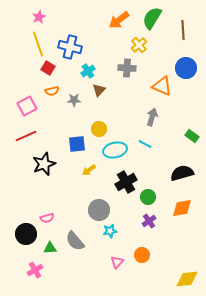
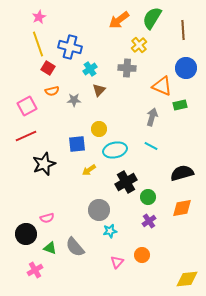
cyan cross: moved 2 px right, 2 px up
green rectangle: moved 12 px left, 31 px up; rotated 48 degrees counterclockwise
cyan line: moved 6 px right, 2 px down
gray semicircle: moved 6 px down
green triangle: rotated 24 degrees clockwise
